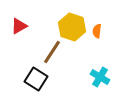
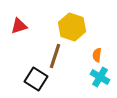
red triangle: rotated 12 degrees clockwise
orange semicircle: moved 24 px down
brown line: moved 3 px right, 4 px down; rotated 15 degrees counterclockwise
